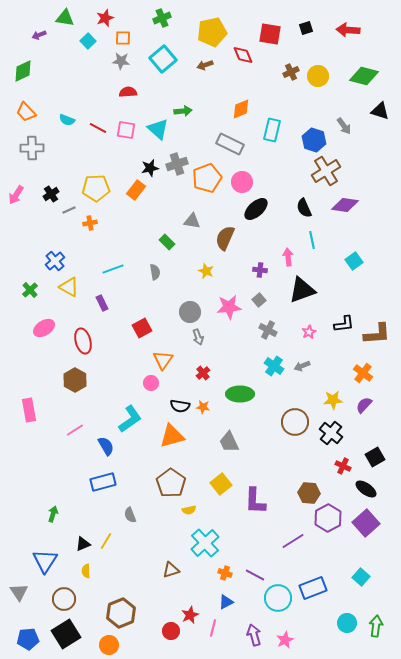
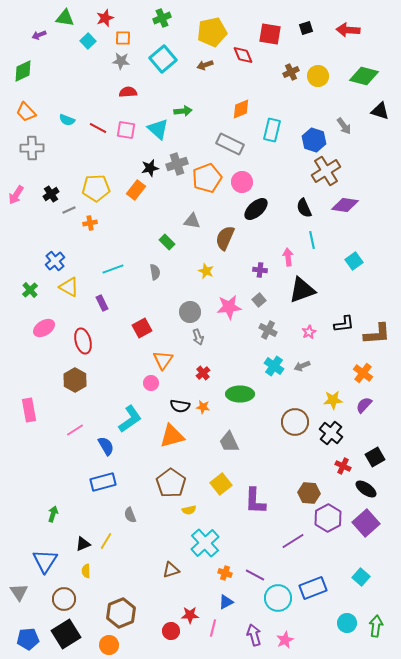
red star at (190, 615): rotated 24 degrees clockwise
